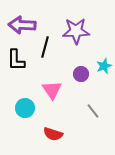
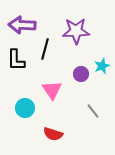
black line: moved 2 px down
cyan star: moved 2 px left
